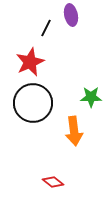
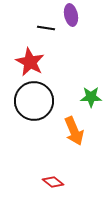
black line: rotated 72 degrees clockwise
red star: rotated 20 degrees counterclockwise
black circle: moved 1 px right, 2 px up
orange arrow: rotated 16 degrees counterclockwise
